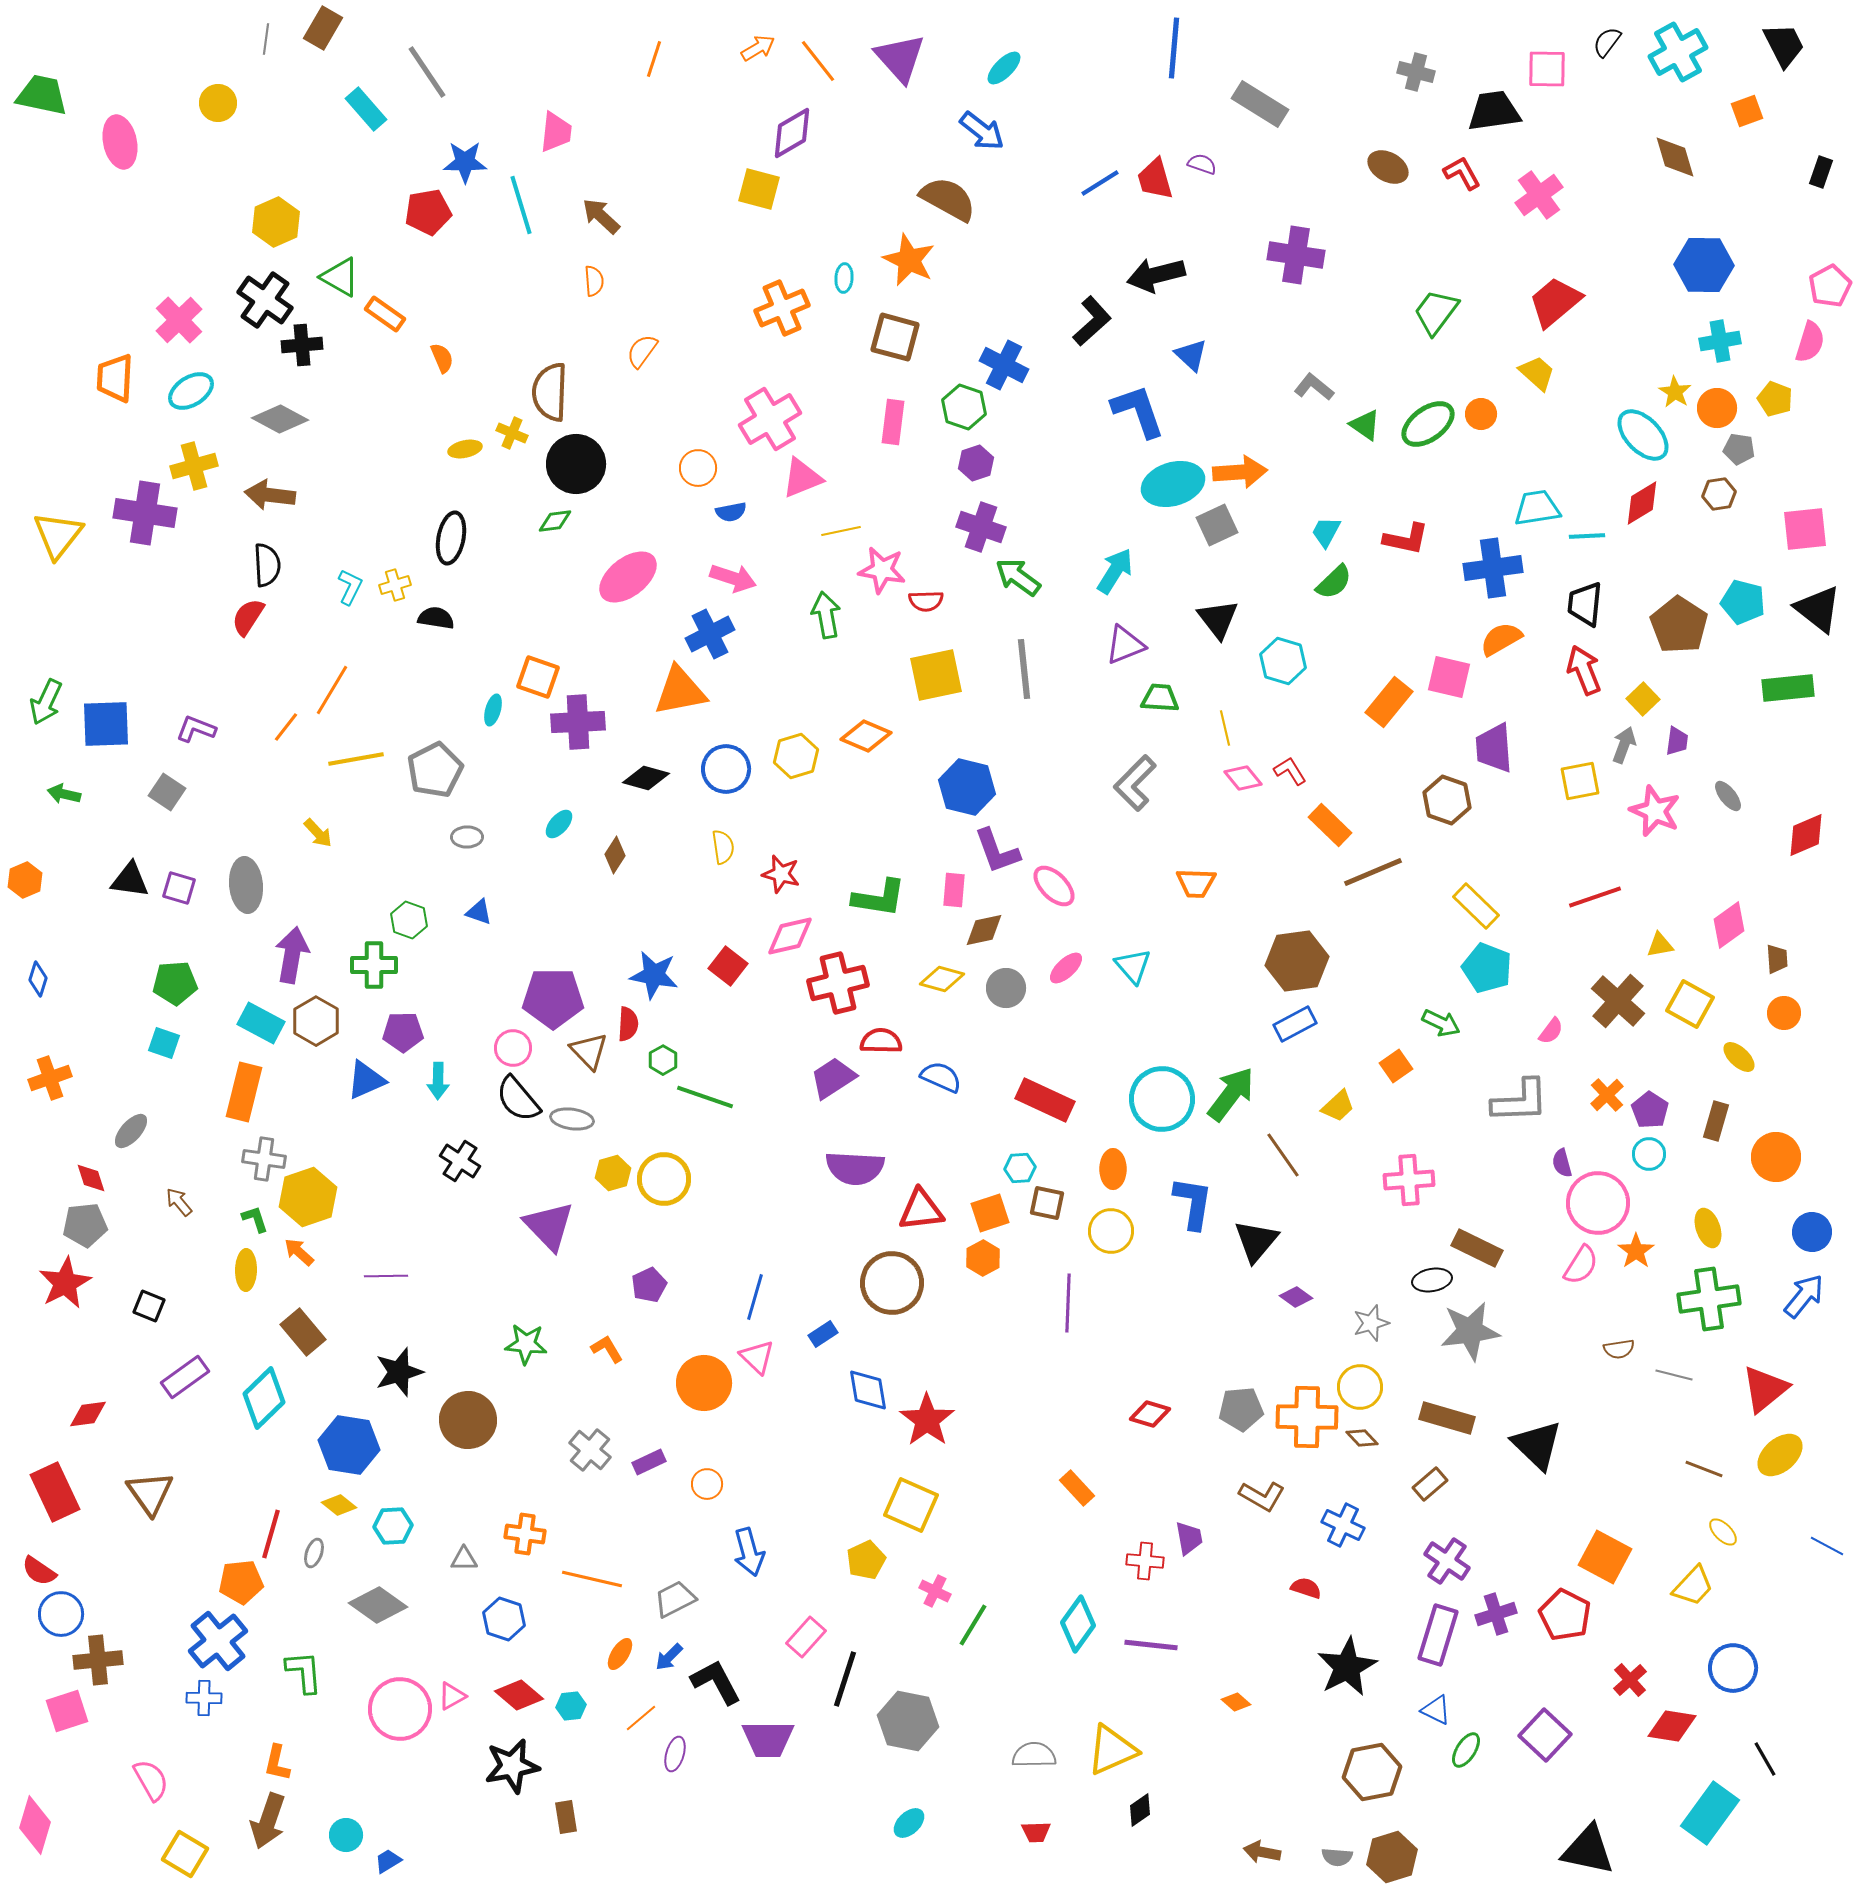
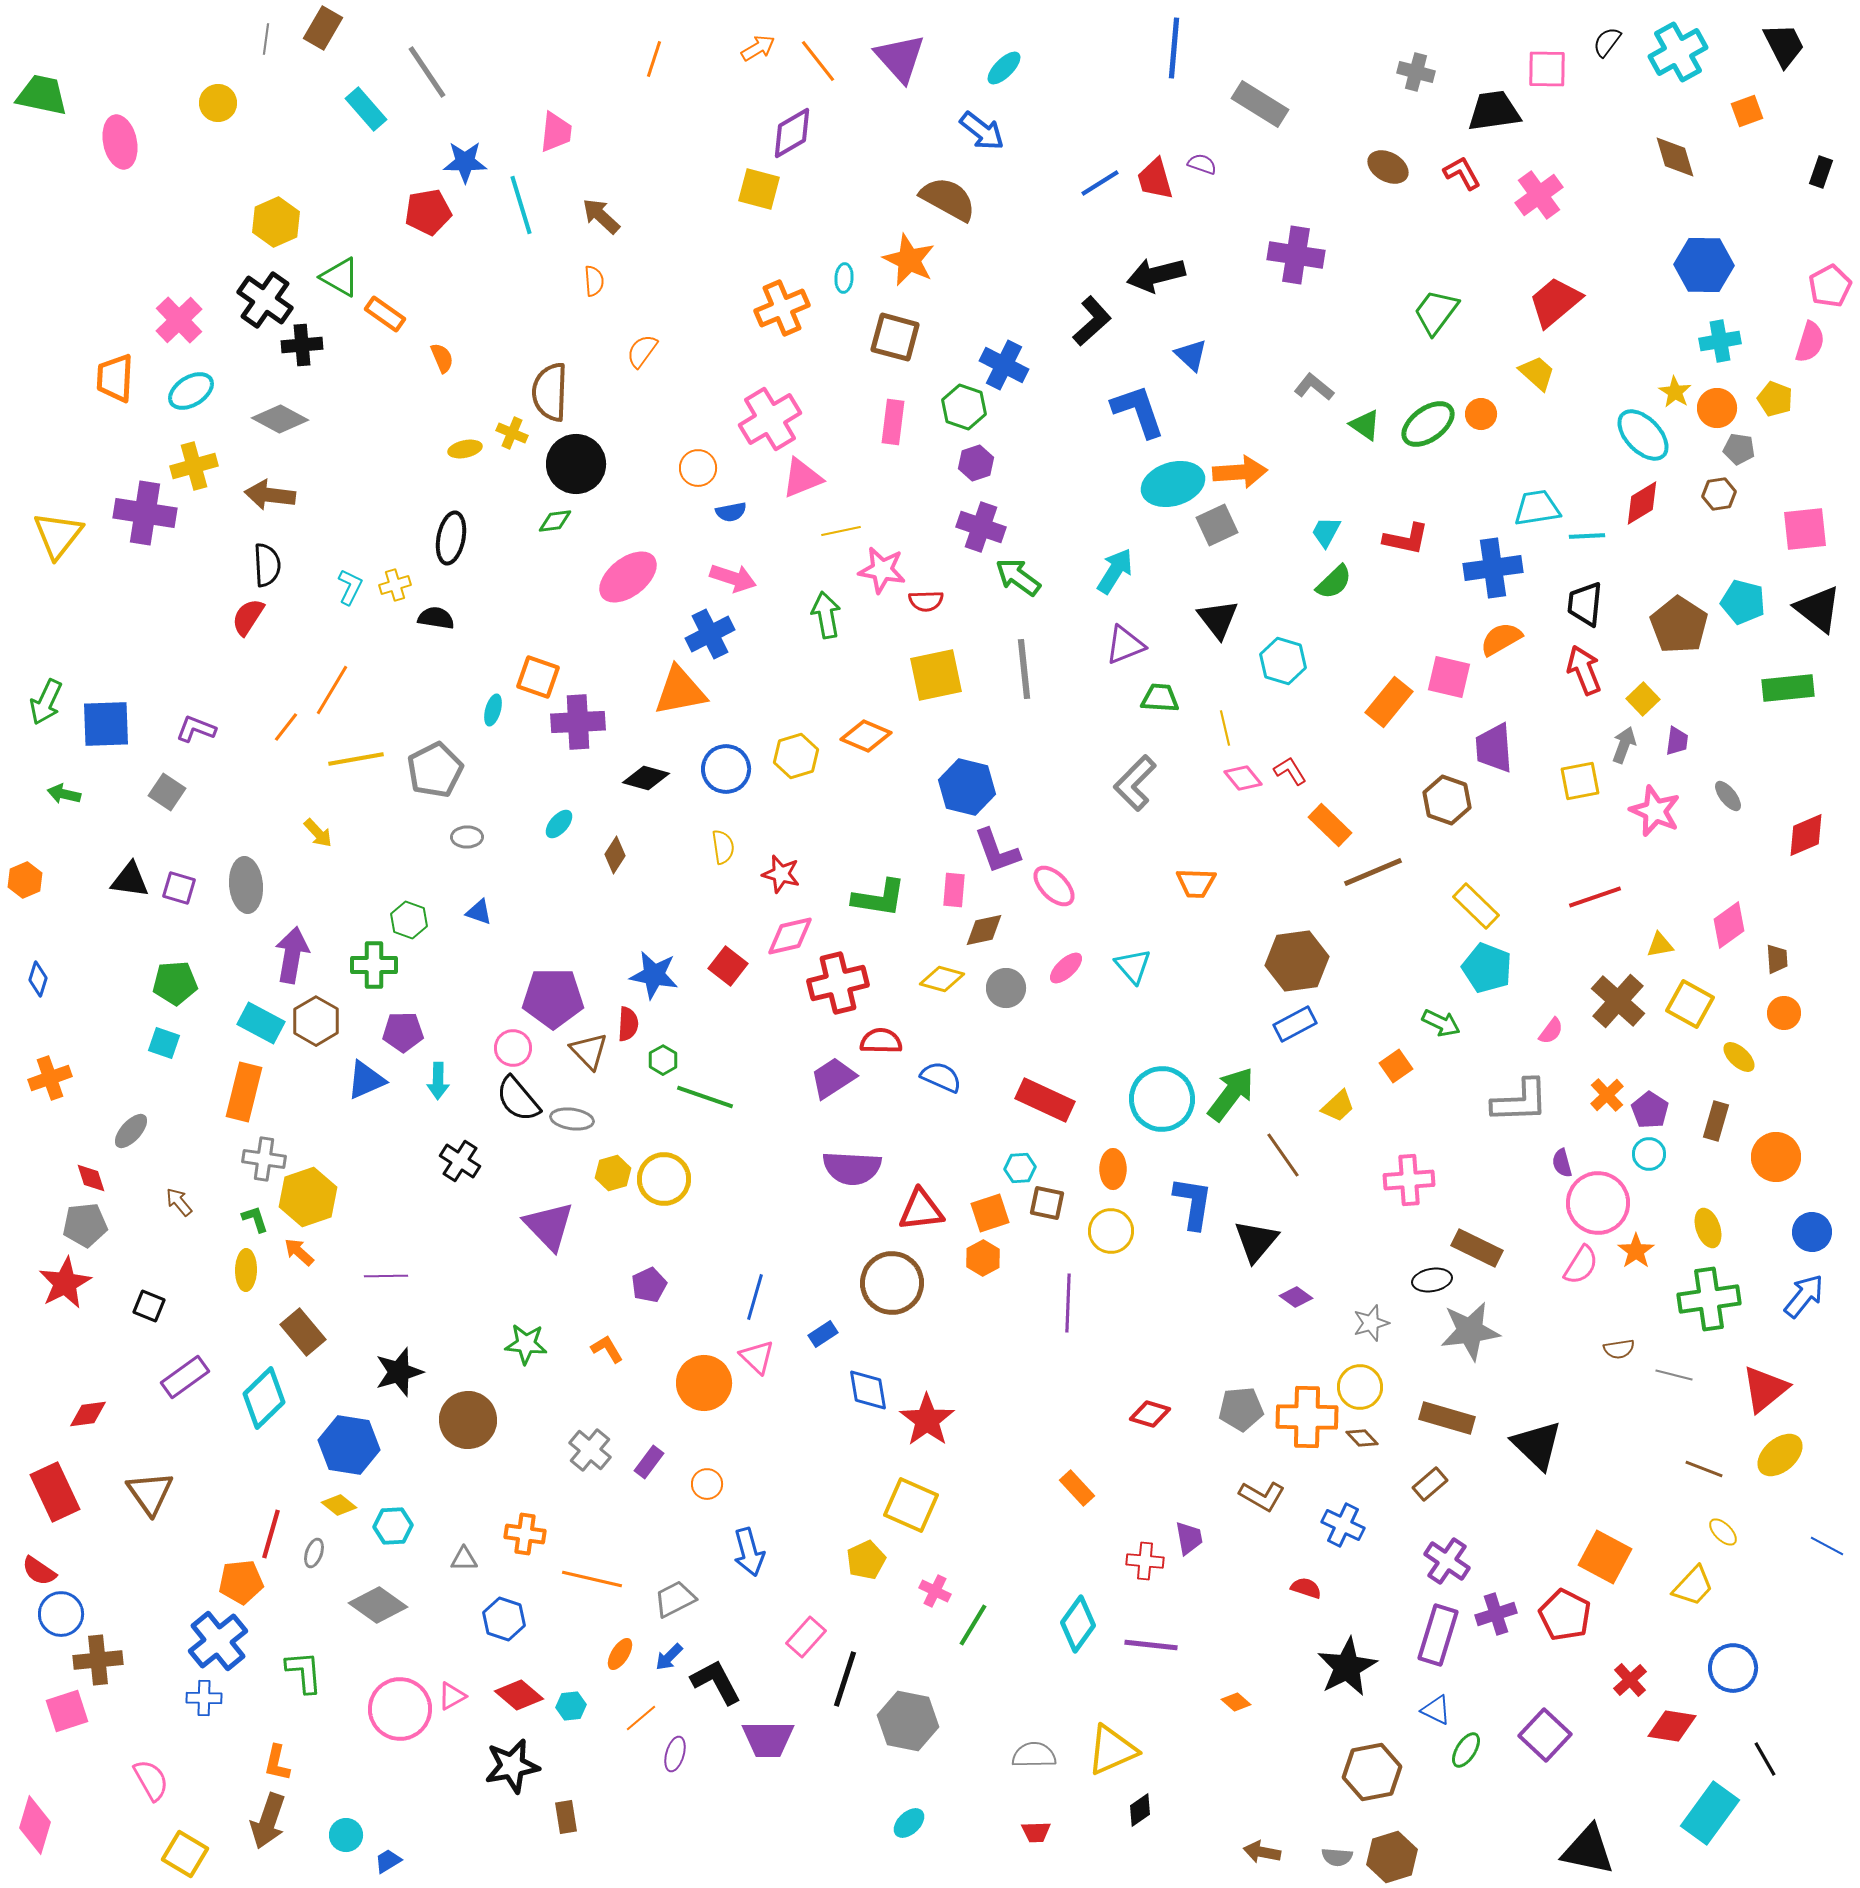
purple semicircle at (855, 1168): moved 3 px left
purple rectangle at (649, 1462): rotated 28 degrees counterclockwise
